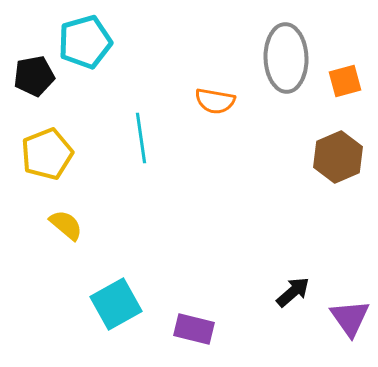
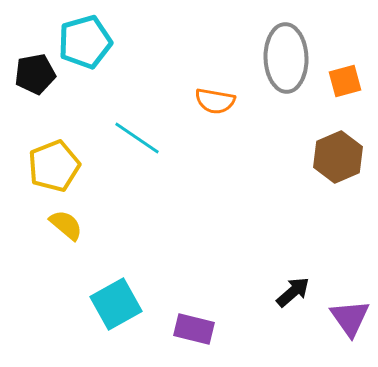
black pentagon: moved 1 px right, 2 px up
cyan line: moved 4 px left; rotated 48 degrees counterclockwise
yellow pentagon: moved 7 px right, 12 px down
